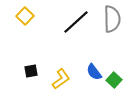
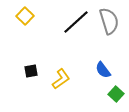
gray semicircle: moved 3 px left, 2 px down; rotated 16 degrees counterclockwise
blue semicircle: moved 9 px right, 2 px up
green square: moved 2 px right, 14 px down
